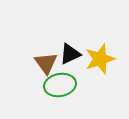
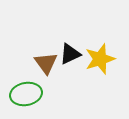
green ellipse: moved 34 px left, 9 px down
